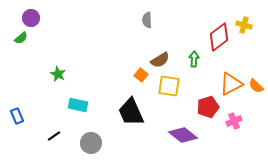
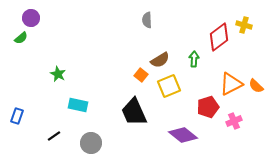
yellow square: rotated 30 degrees counterclockwise
black trapezoid: moved 3 px right
blue rectangle: rotated 42 degrees clockwise
